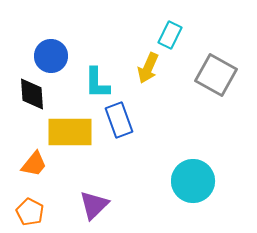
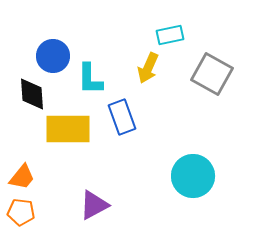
cyan rectangle: rotated 52 degrees clockwise
blue circle: moved 2 px right
gray square: moved 4 px left, 1 px up
cyan L-shape: moved 7 px left, 4 px up
blue rectangle: moved 3 px right, 3 px up
yellow rectangle: moved 2 px left, 3 px up
orange trapezoid: moved 12 px left, 13 px down
cyan circle: moved 5 px up
purple triangle: rotated 16 degrees clockwise
orange pentagon: moved 9 px left; rotated 20 degrees counterclockwise
